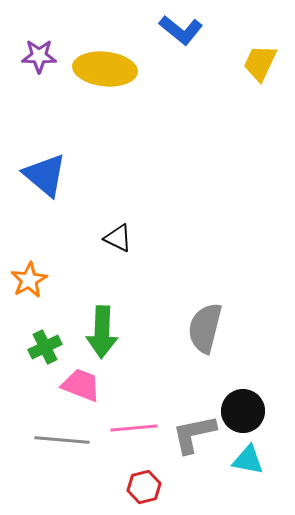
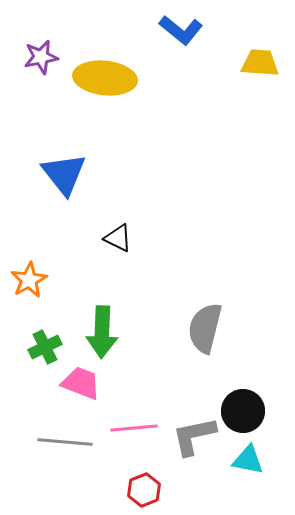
purple star: moved 2 px right, 1 px down; rotated 12 degrees counterclockwise
yellow trapezoid: rotated 69 degrees clockwise
yellow ellipse: moved 9 px down
blue triangle: moved 19 px right, 1 px up; rotated 12 degrees clockwise
pink trapezoid: moved 2 px up
gray L-shape: moved 2 px down
gray line: moved 3 px right, 2 px down
red hexagon: moved 3 px down; rotated 8 degrees counterclockwise
